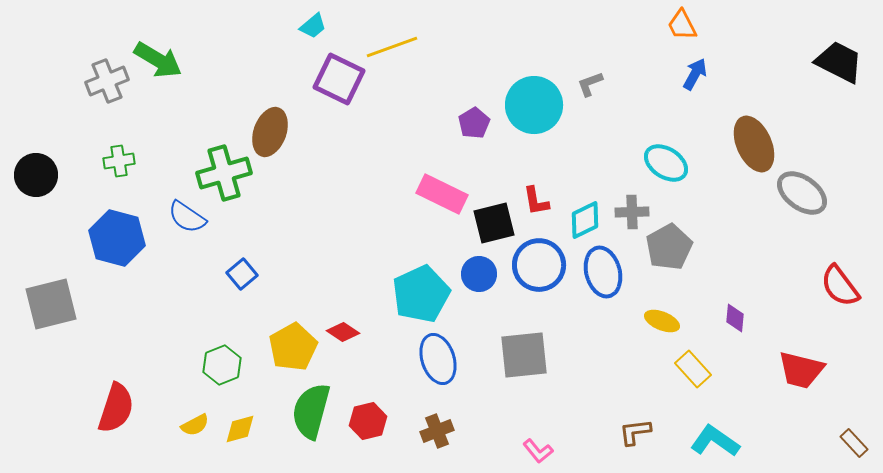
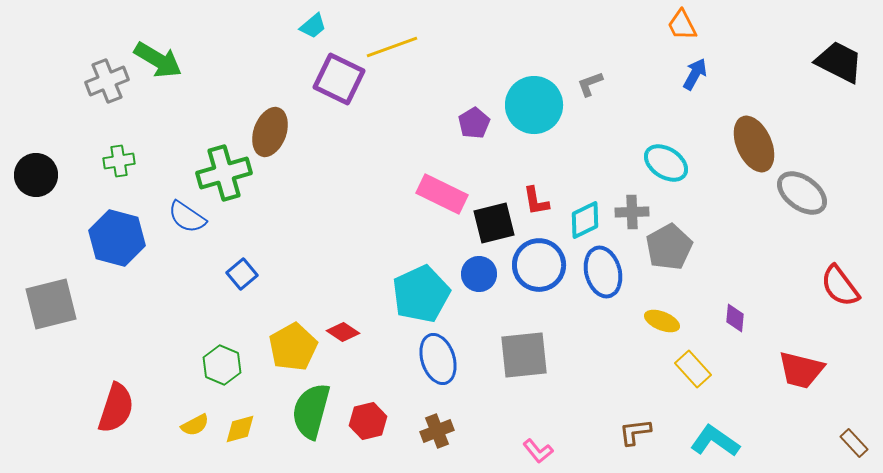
green hexagon at (222, 365): rotated 15 degrees counterclockwise
